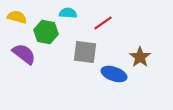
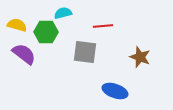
cyan semicircle: moved 5 px left; rotated 18 degrees counterclockwise
yellow semicircle: moved 8 px down
red line: moved 3 px down; rotated 30 degrees clockwise
green hexagon: rotated 10 degrees counterclockwise
brown star: rotated 15 degrees counterclockwise
blue ellipse: moved 1 px right, 17 px down
